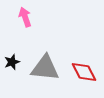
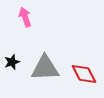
gray triangle: rotated 8 degrees counterclockwise
red diamond: moved 2 px down
